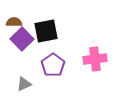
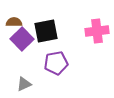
pink cross: moved 2 px right, 28 px up
purple pentagon: moved 3 px right, 2 px up; rotated 25 degrees clockwise
